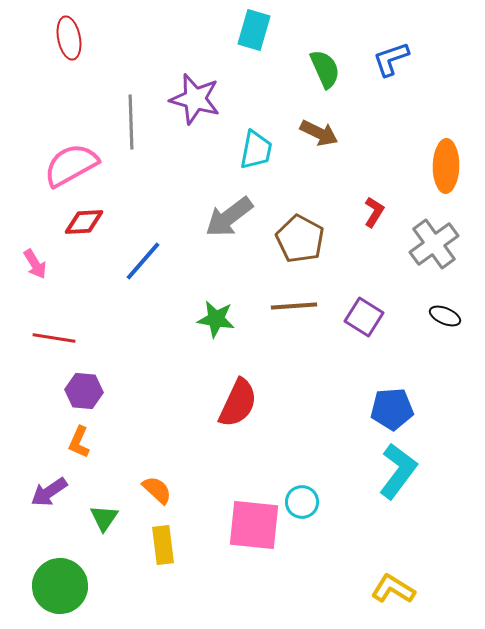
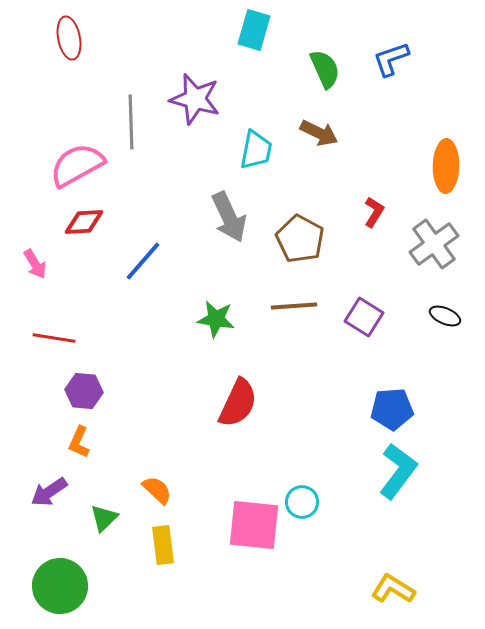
pink semicircle: moved 6 px right
gray arrow: rotated 78 degrees counterclockwise
green triangle: rotated 12 degrees clockwise
